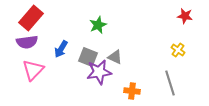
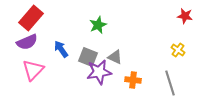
purple semicircle: rotated 15 degrees counterclockwise
blue arrow: rotated 114 degrees clockwise
orange cross: moved 1 px right, 11 px up
